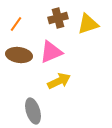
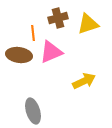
orange line: moved 17 px right, 9 px down; rotated 42 degrees counterclockwise
yellow arrow: moved 25 px right
